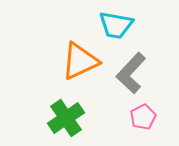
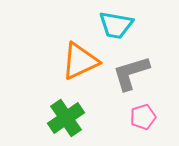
gray L-shape: rotated 30 degrees clockwise
pink pentagon: rotated 10 degrees clockwise
